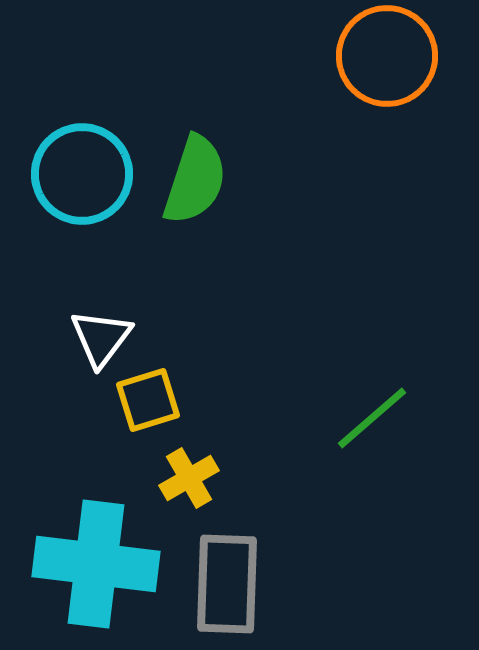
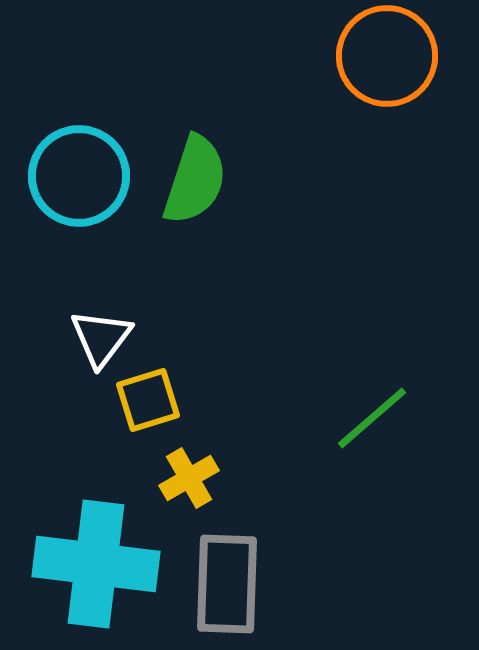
cyan circle: moved 3 px left, 2 px down
